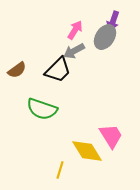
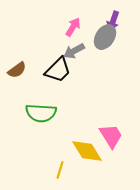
pink arrow: moved 2 px left, 3 px up
green semicircle: moved 1 px left, 4 px down; rotated 16 degrees counterclockwise
